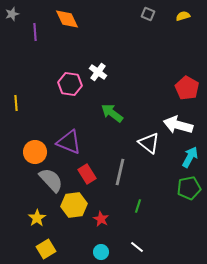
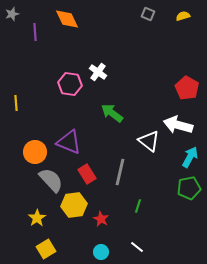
white triangle: moved 2 px up
